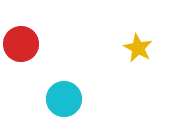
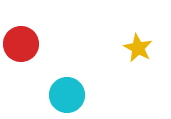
cyan circle: moved 3 px right, 4 px up
